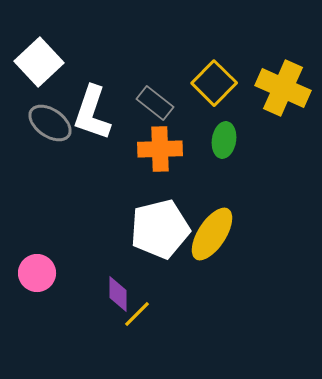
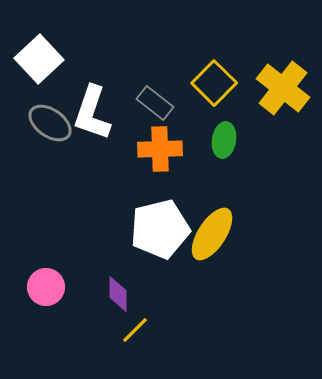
white square: moved 3 px up
yellow cross: rotated 14 degrees clockwise
pink circle: moved 9 px right, 14 px down
yellow line: moved 2 px left, 16 px down
